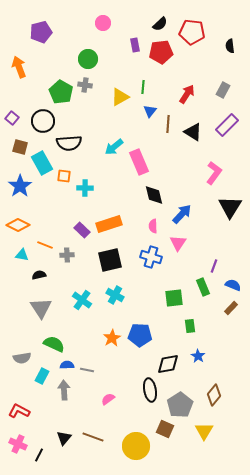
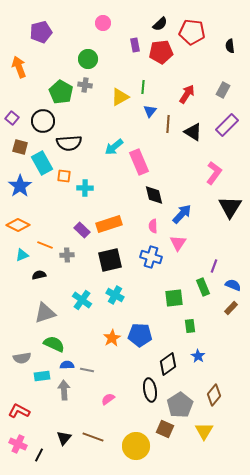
cyan triangle at (22, 255): rotated 32 degrees counterclockwise
gray triangle at (41, 308): moved 4 px right, 5 px down; rotated 45 degrees clockwise
black diamond at (168, 364): rotated 25 degrees counterclockwise
cyan rectangle at (42, 376): rotated 56 degrees clockwise
